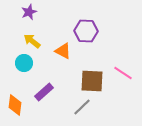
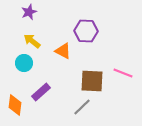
pink line: rotated 12 degrees counterclockwise
purple rectangle: moved 3 px left
